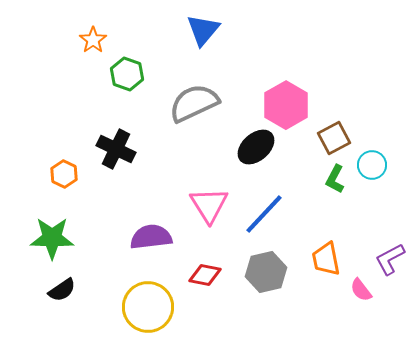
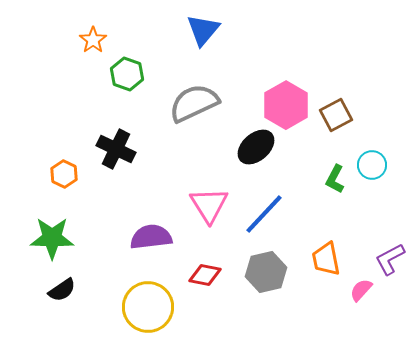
brown square: moved 2 px right, 23 px up
pink semicircle: rotated 80 degrees clockwise
